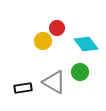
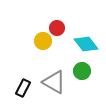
green circle: moved 2 px right, 1 px up
black rectangle: rotated 54 degrees counterclockwise
